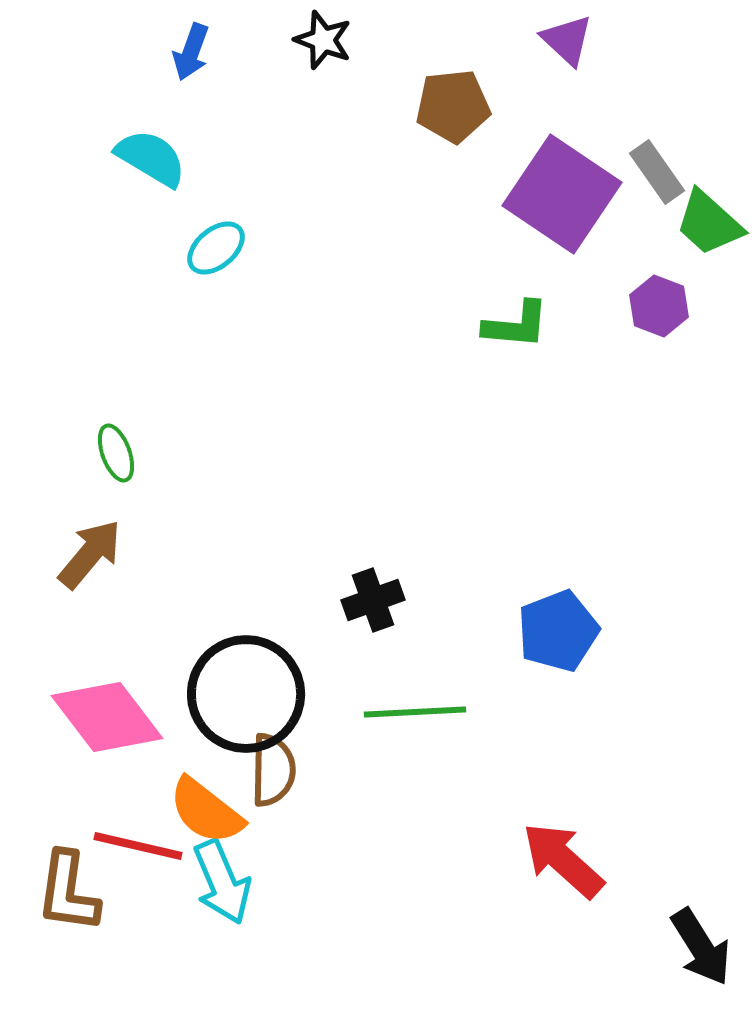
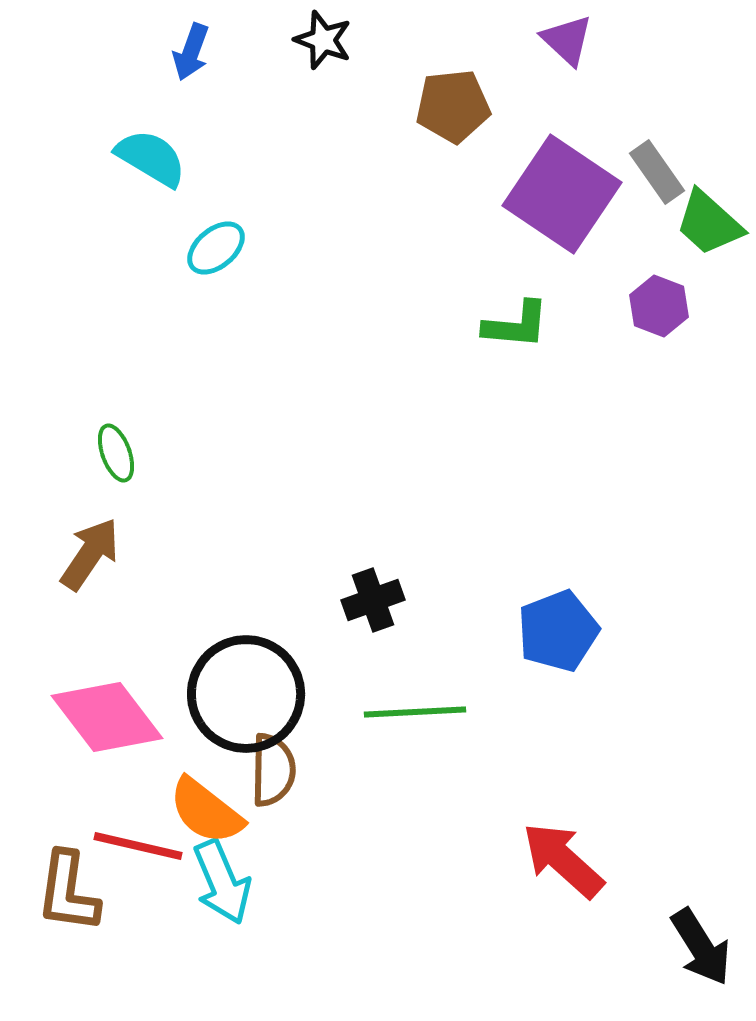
brown arrow: rotated 6 degrees counterclockwise
